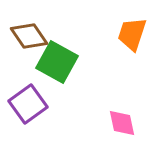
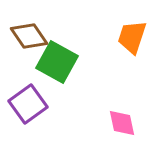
orange trapezoid: moved 3 px down
